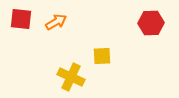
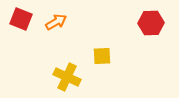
red square: rotated 15 degrees clockwise
yellow cross: moved 4 px left
